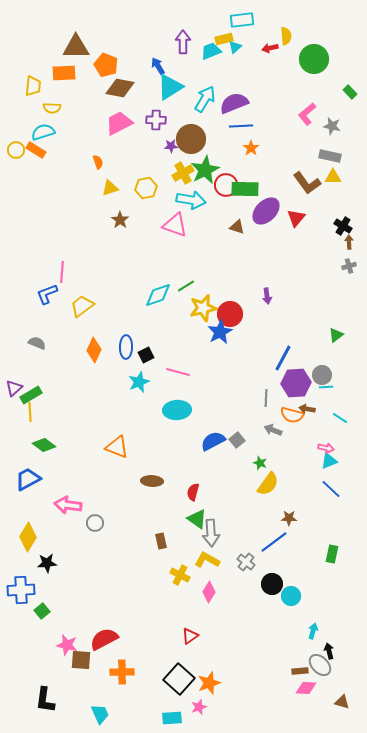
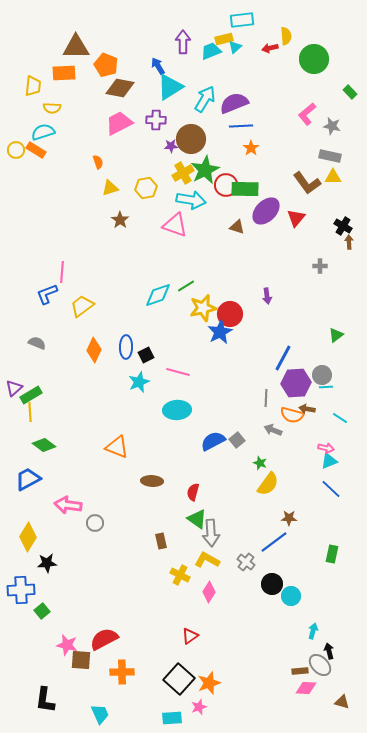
gray cross at (349, 266): moved 29 px left; rotated 16 degrees clockwise
